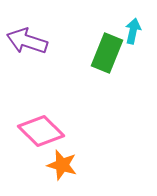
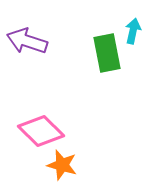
green rectangle: rotated 33 degrees counterclockwise
